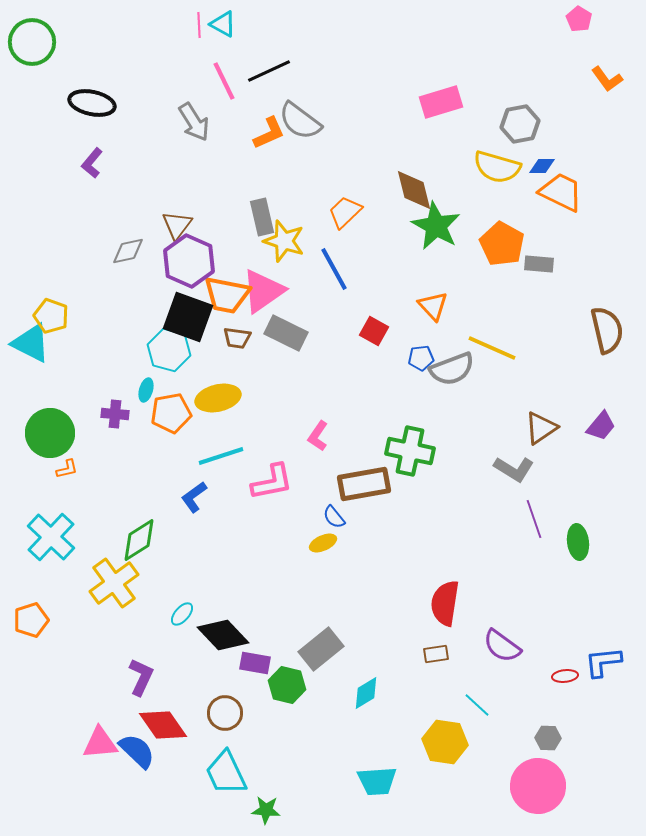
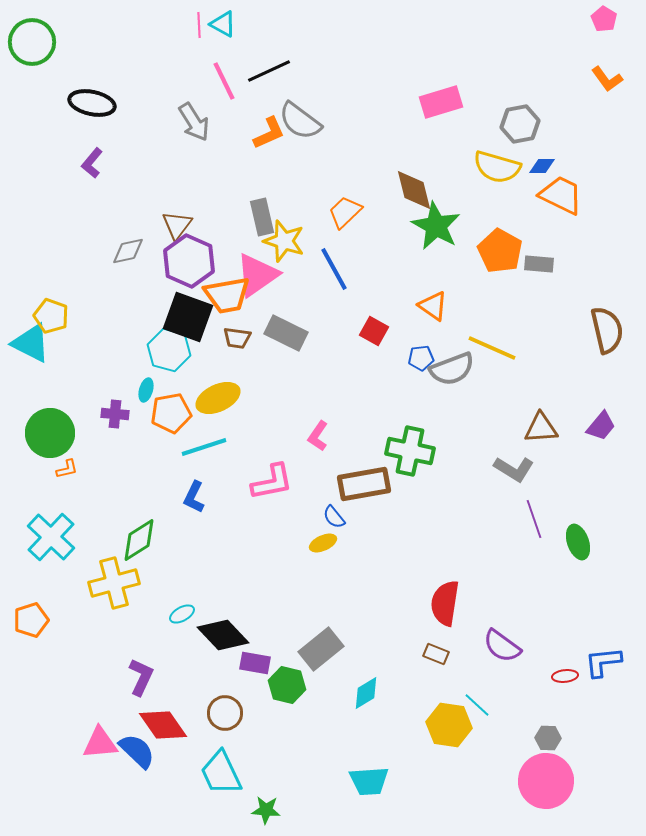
pink pentagon at (579, 19): moved 25 px right
orange trapezoid at (561, 192): moved 3 px down
orange pentagon at (502, 244): moved 2 px left, 7 px down
pink triangle at (263, 291): moved 6 px left, 16 px up
orange trapezoid at (227, 295): rotated 21 degrees counterclockwise
orange triangle at (433, 306): rotated 12 degrees counterclockwise
yellow ellipse at (218, 398): rotated 12 degrees counterclockwise
brown triangle at (541, 428): rotated 30 degrees clockwise
cyan line at (221, 456): moved 17 px left, 9 px up
blue L-shape at (194, 497): rotated 28 degrees counterclockwise
green ellipse at (578, 542): rotated 12 degrees counterclockwise
yellow cross at (114, 583): rotated 21 degrees clockwise
cyan ellipse at (182, 614): rotated 20 degrees clockwise
brown rectangle at (436, 654): rotated 30 degrees clockwise
yellow hexagon at (445, 742): moved 4 px right, 17 px up
cyan trapezoid at (226, 773): moved 5 px left
cyan trapezoid at (377, 781): moved 8 px left
pink circle at (538, 786): moved 8 px right, 5 px up
